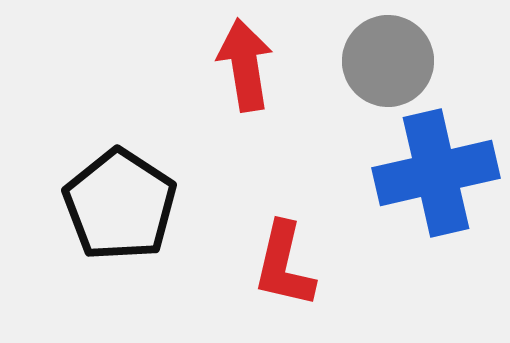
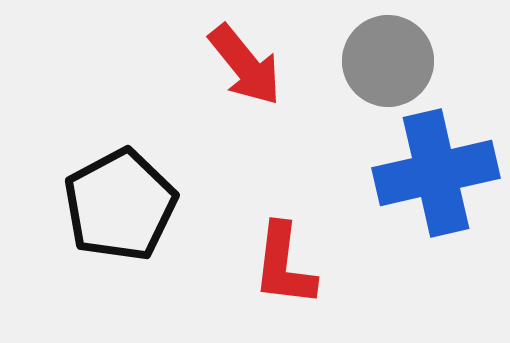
red arrow: rotated 150 degrees clockwise
black pentagon: rotated 11 degrees clockwise
red L-shape: rotated 6 degrees counterclockwise
